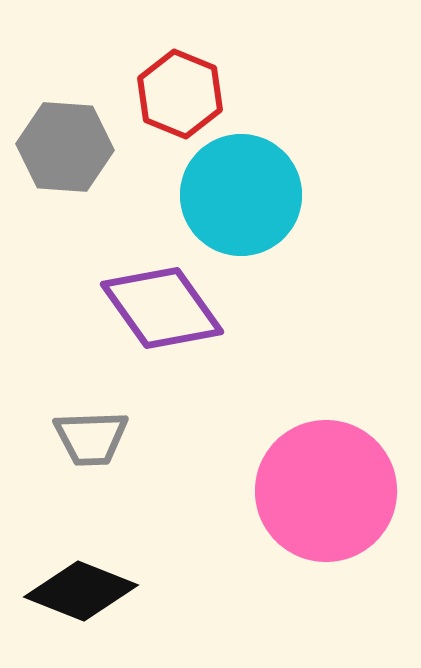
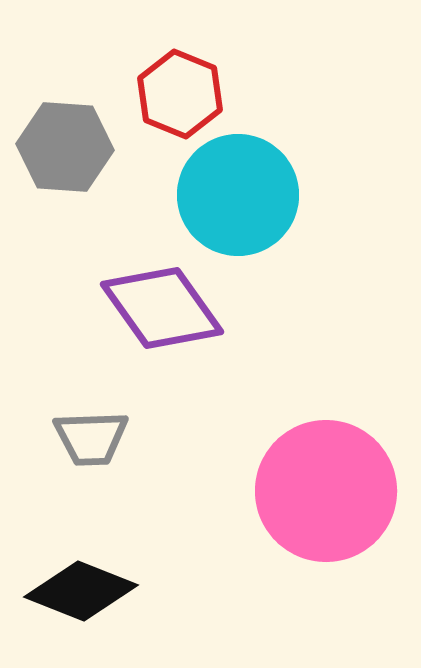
cyan circle: moved 3 px left
